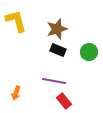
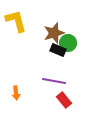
brown star: moved 3 px left, 4 px down
green circle: moved 21 px left, 9 px up
orange arrow: rotated 24 degrees counterclockwise
red rectangle: moved 1 px up
